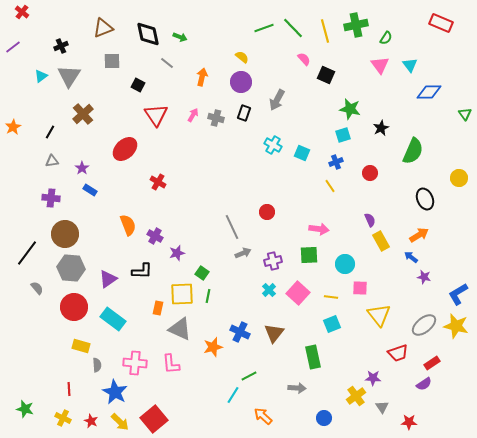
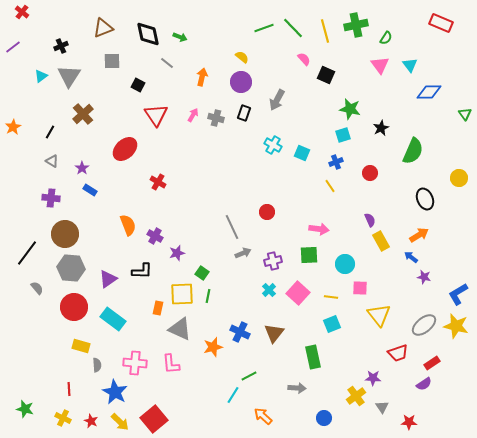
gray triangle at (52, 161): rotated 40 degrees clockwise
